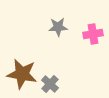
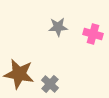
pink cross: rotated 24 degrees clockwise
brown star: moved 3 px left
